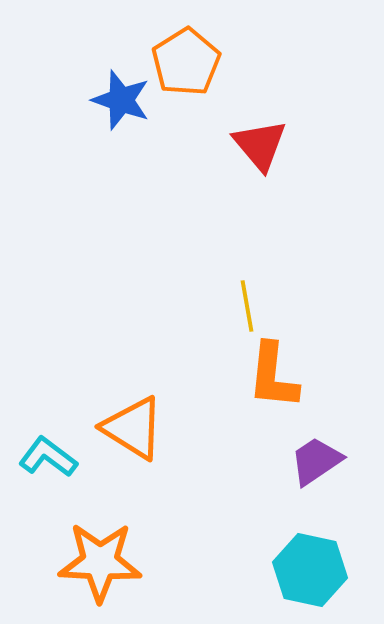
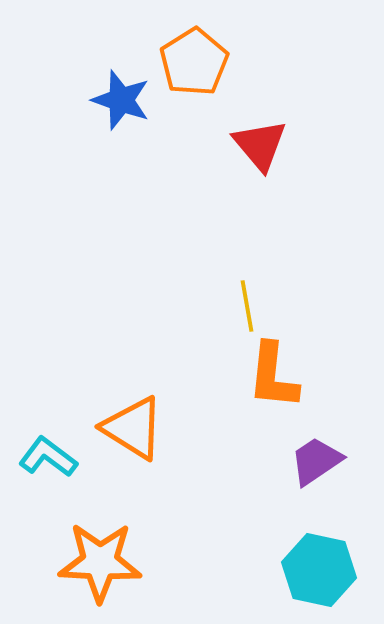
orange pentagon: moved 8 px right
cyan hexagon: moved 9 px right
